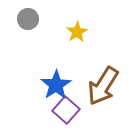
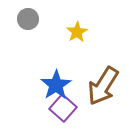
purple square: moved 3 px left, 2 px up
